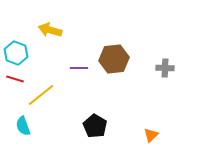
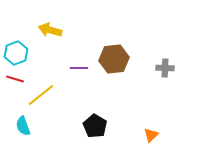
cyan hexagon: rotated 20 degrees clockwise
